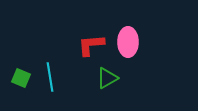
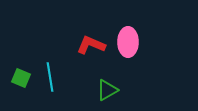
red L-shape: rotated 28 degrees clockwise
green triangle: moved 12 px down
